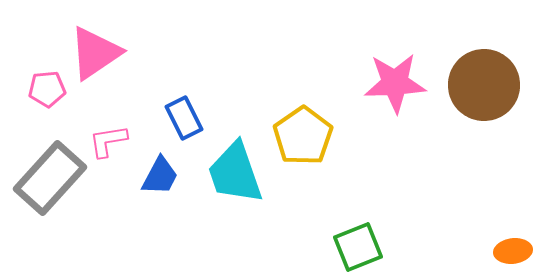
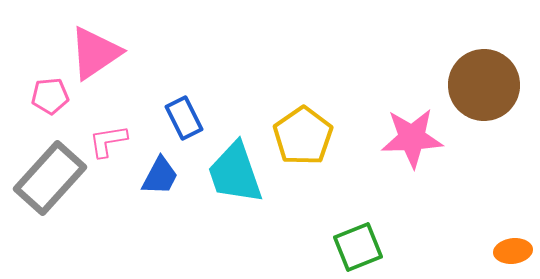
pink star: moved 17 px right, 55 px down
pink pentagon: moved 3 px right, 7 px down
